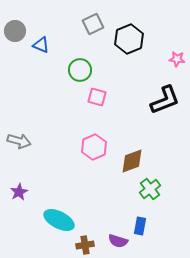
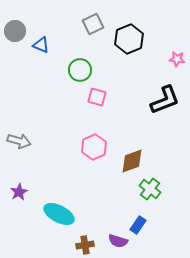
green cross: rotated 15 degrees counterclockwise
cyan ellipse: moved 6 px up
blue rectangle: moved 2 px left, 1 px up; rotated 24 degrees clockwise
